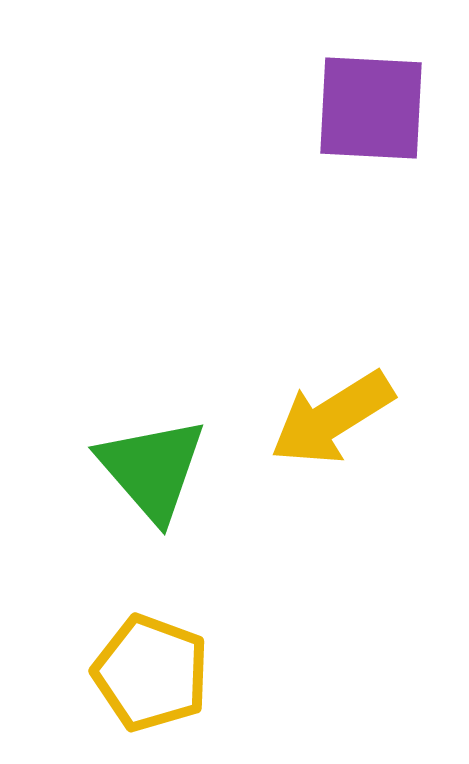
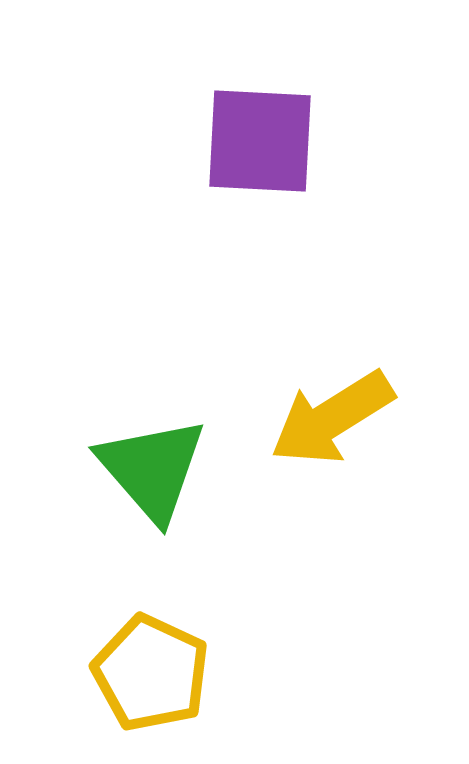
purple square: moved 111 px left, 33 px down
yellow pentagon: rotated 5 degrees clockwise
